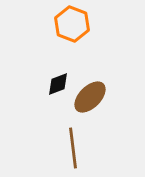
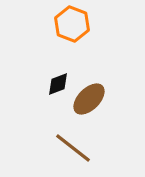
brown ellipse: moved 1 px left, 2 px down
brown line: rotated 45 degrees counterclockwise
